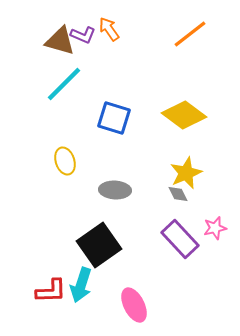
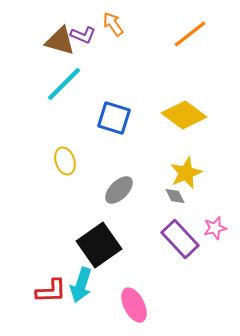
orange arrow: moved 4 px right, 5 px up
gray ellipse: moved 4 px right; rotated 48 degrees counterclockwise
gray diamond: moved 3 px left, 2 px down
